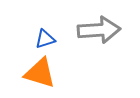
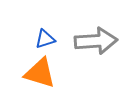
gray arrow: moved 3 px left, 11 px down
